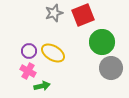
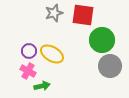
red square: rotated 30 degrees clockwise
green circle: moved 2 px up
yellow ellipse: moved 1 px left, 1 px down
gray circle: moved 1 px left, 2 px up
